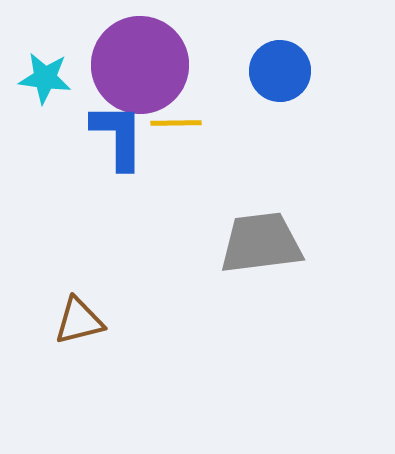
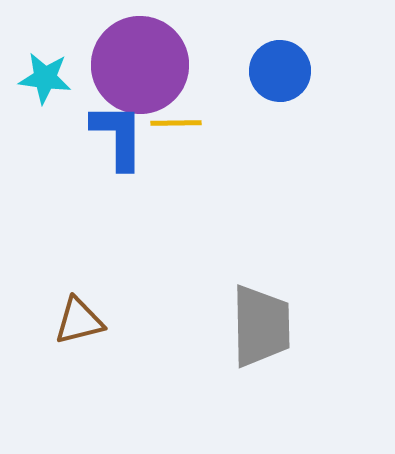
gray trapezoid: moved 83 px down; rotated 96 degrees clockwise
